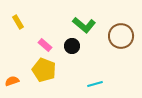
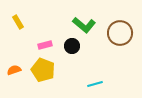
brown circle: moved 1 px left, 3 px up
pink rectangle: rotated 56 degrees counterclockwise
yellow pentagon: moved 1 px left
orange semicircle: moved 2 px right, 11 px up
